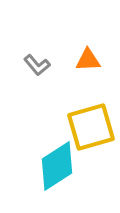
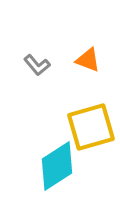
orange triangle: rotated 24 degrees clockwise
